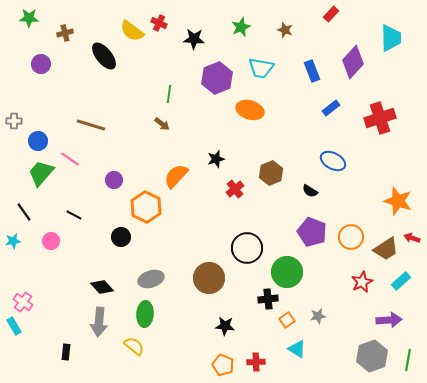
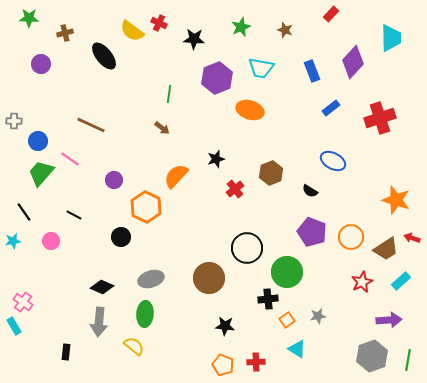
brown arrow at (162, 124): moved 4 px down
brown line at (91, 125): rotated 8 degrees clockwise
orange star at (398, 201): moved 2 px left, 1 px up
black diamond at (102, 287): rotated 25 degrees counterclockwise
